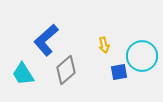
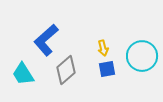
yellow arrow: moved 1 px left, 3 px down
blue square: moved 12 px left, 3 px up
